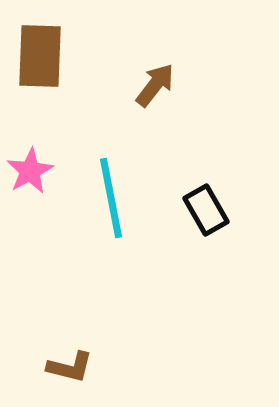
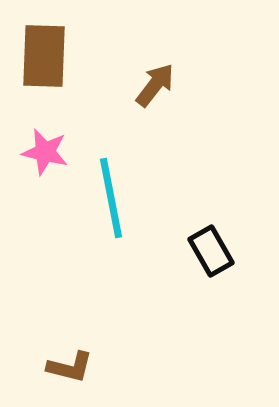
brown rectangle: moved 4 px right
pink star: moved 15 px right, 19 px up; rotated 30 degrees counterclockwise
black rectangle: moved 5 px right, 41 px down
